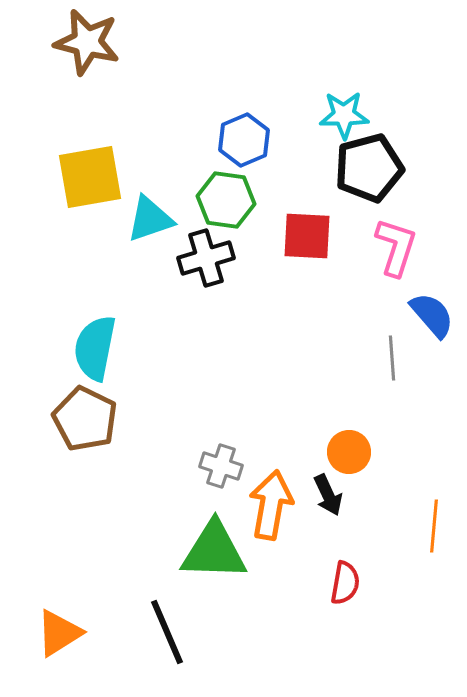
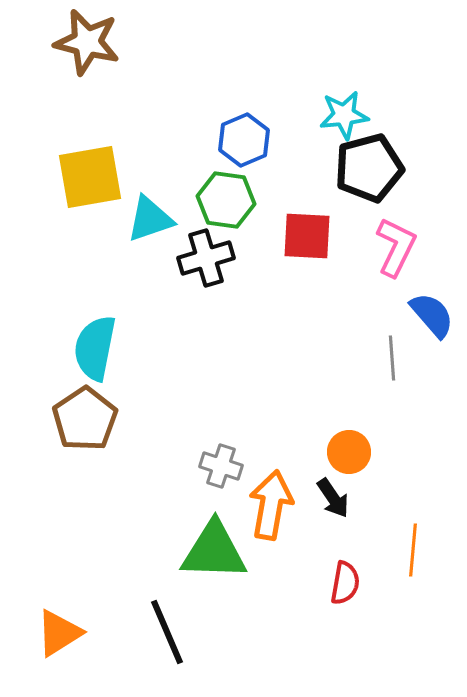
cyan star: rotated 6 degrees counterclockwise
pink L-shape: rotated 8 degrees clockwise
brown pentagon: rotated 12 degrees clockwise
black arrow: moved 5 px right, 3 px down; rotated 9 degrees counterclockwise
orange line: moved 21 px left, 24 px down
